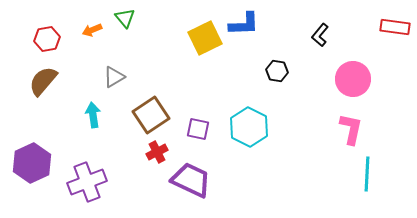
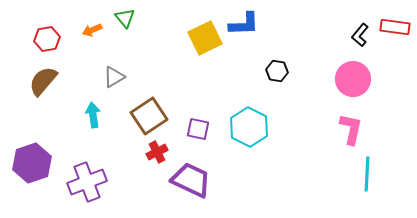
black L-shape: moved 40 px right
brown square: moved 2 px left, 1 px down
purple hexagon: rotated 6 degrees clockwise
